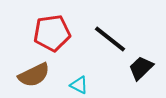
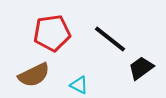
black trapezoid: rotated 8 degrees clockwise
